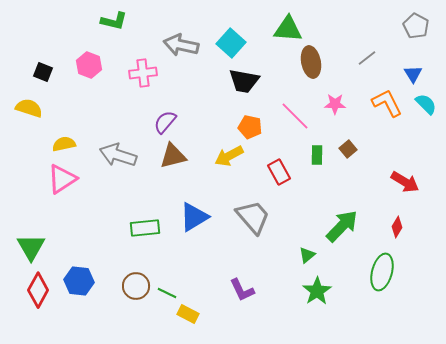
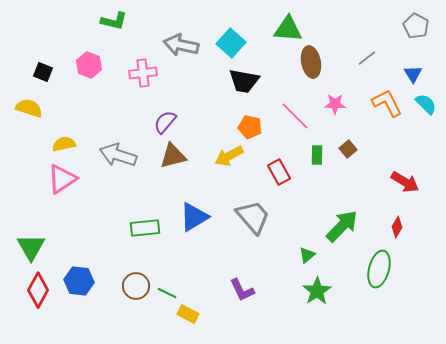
green ellipse at (382, 272): moved 3 px left, 3 px up
